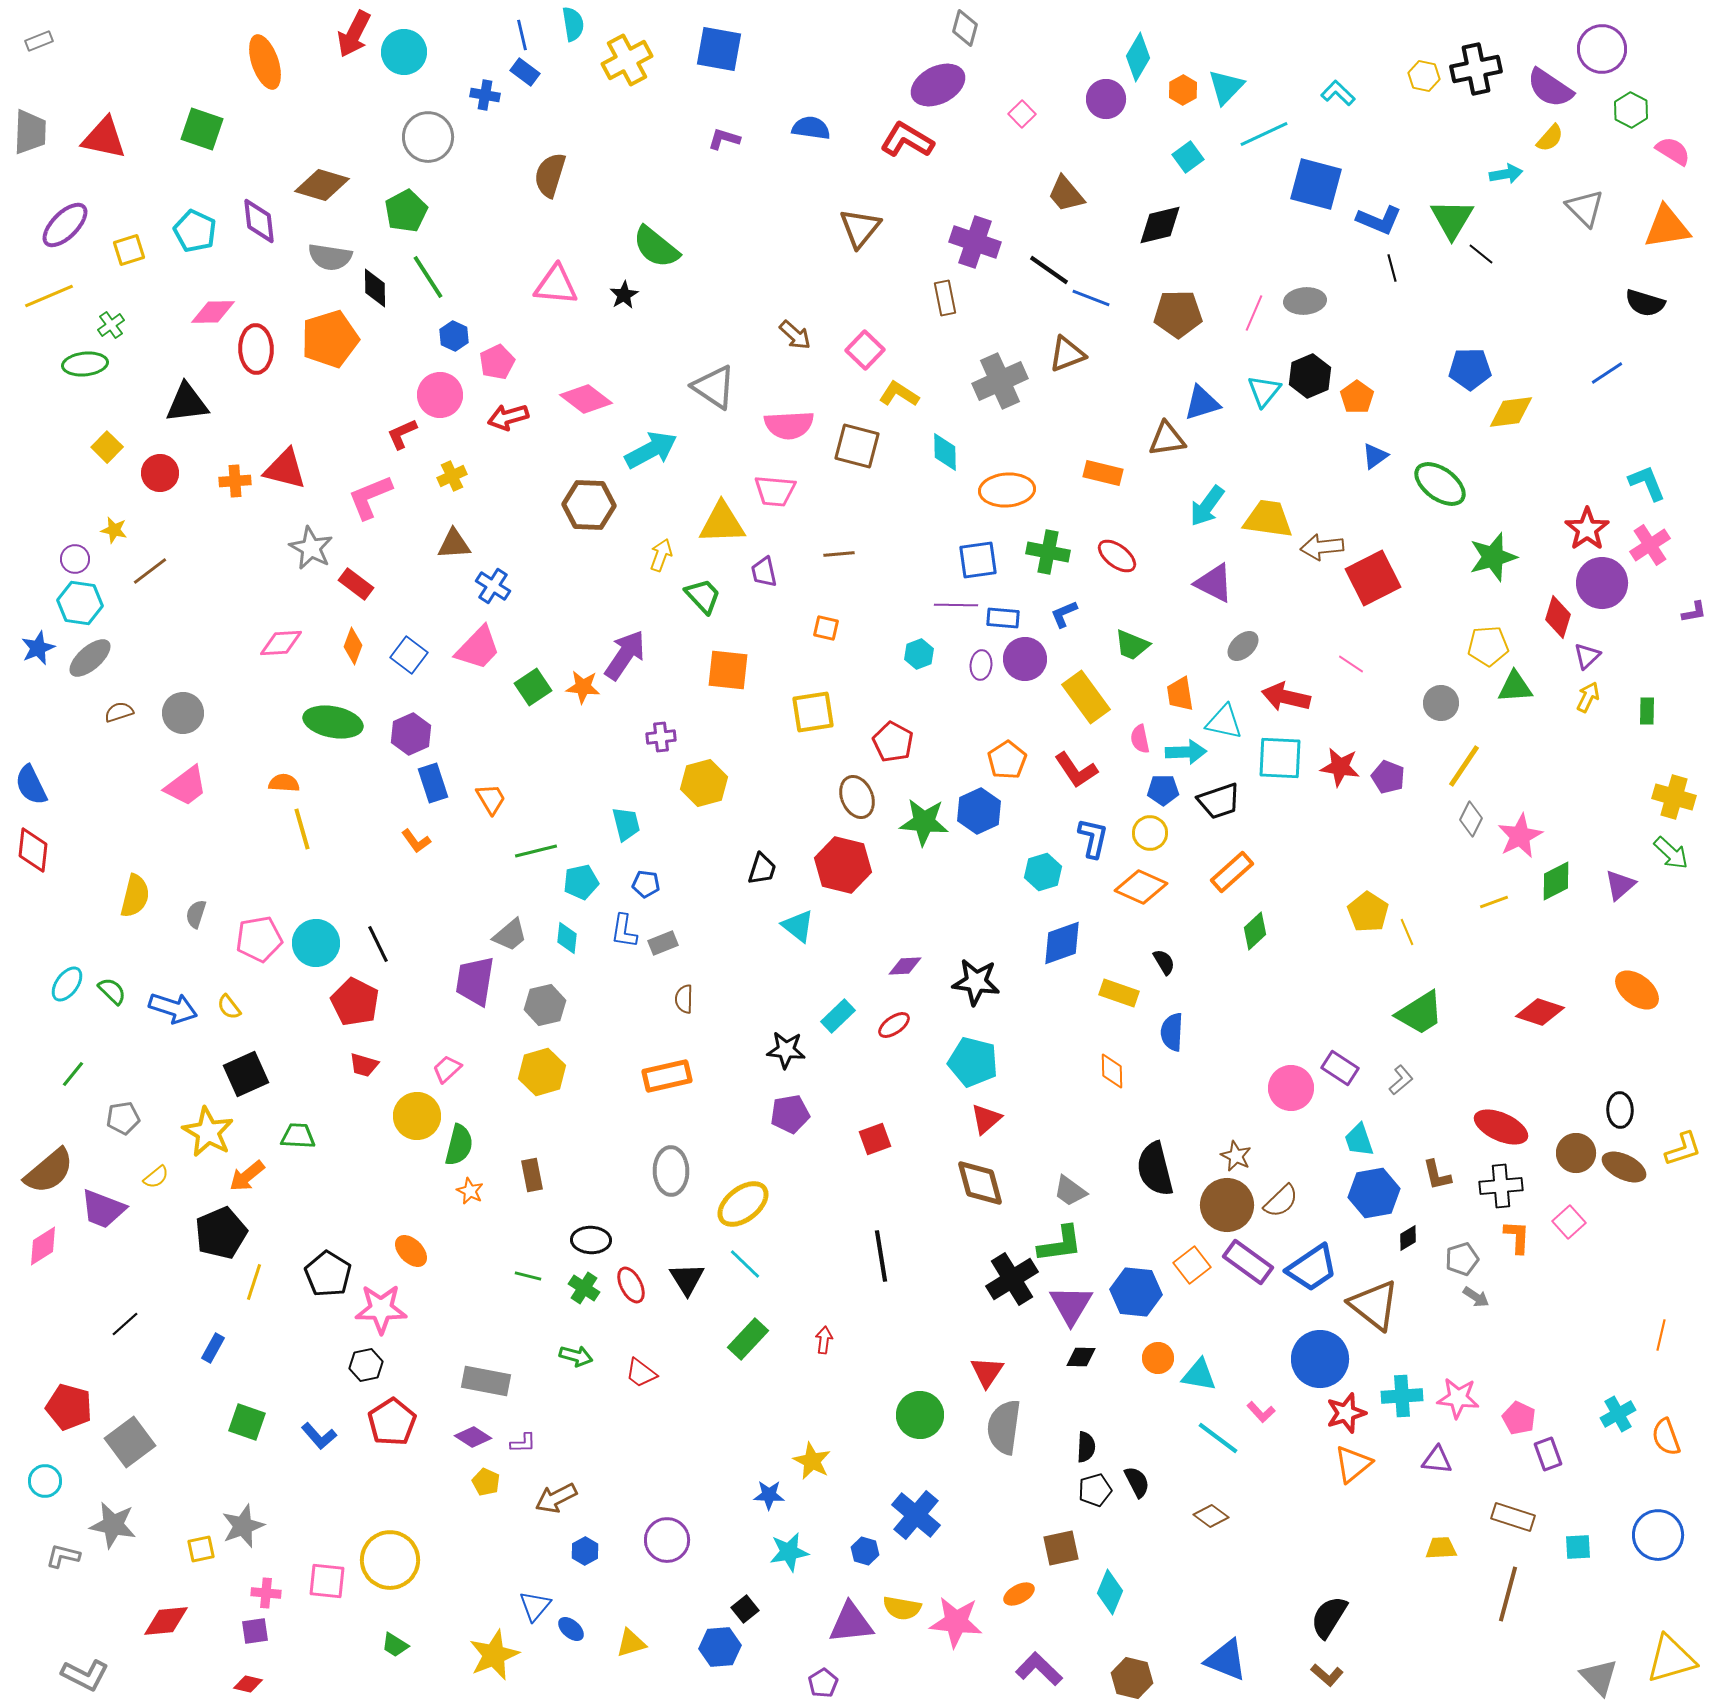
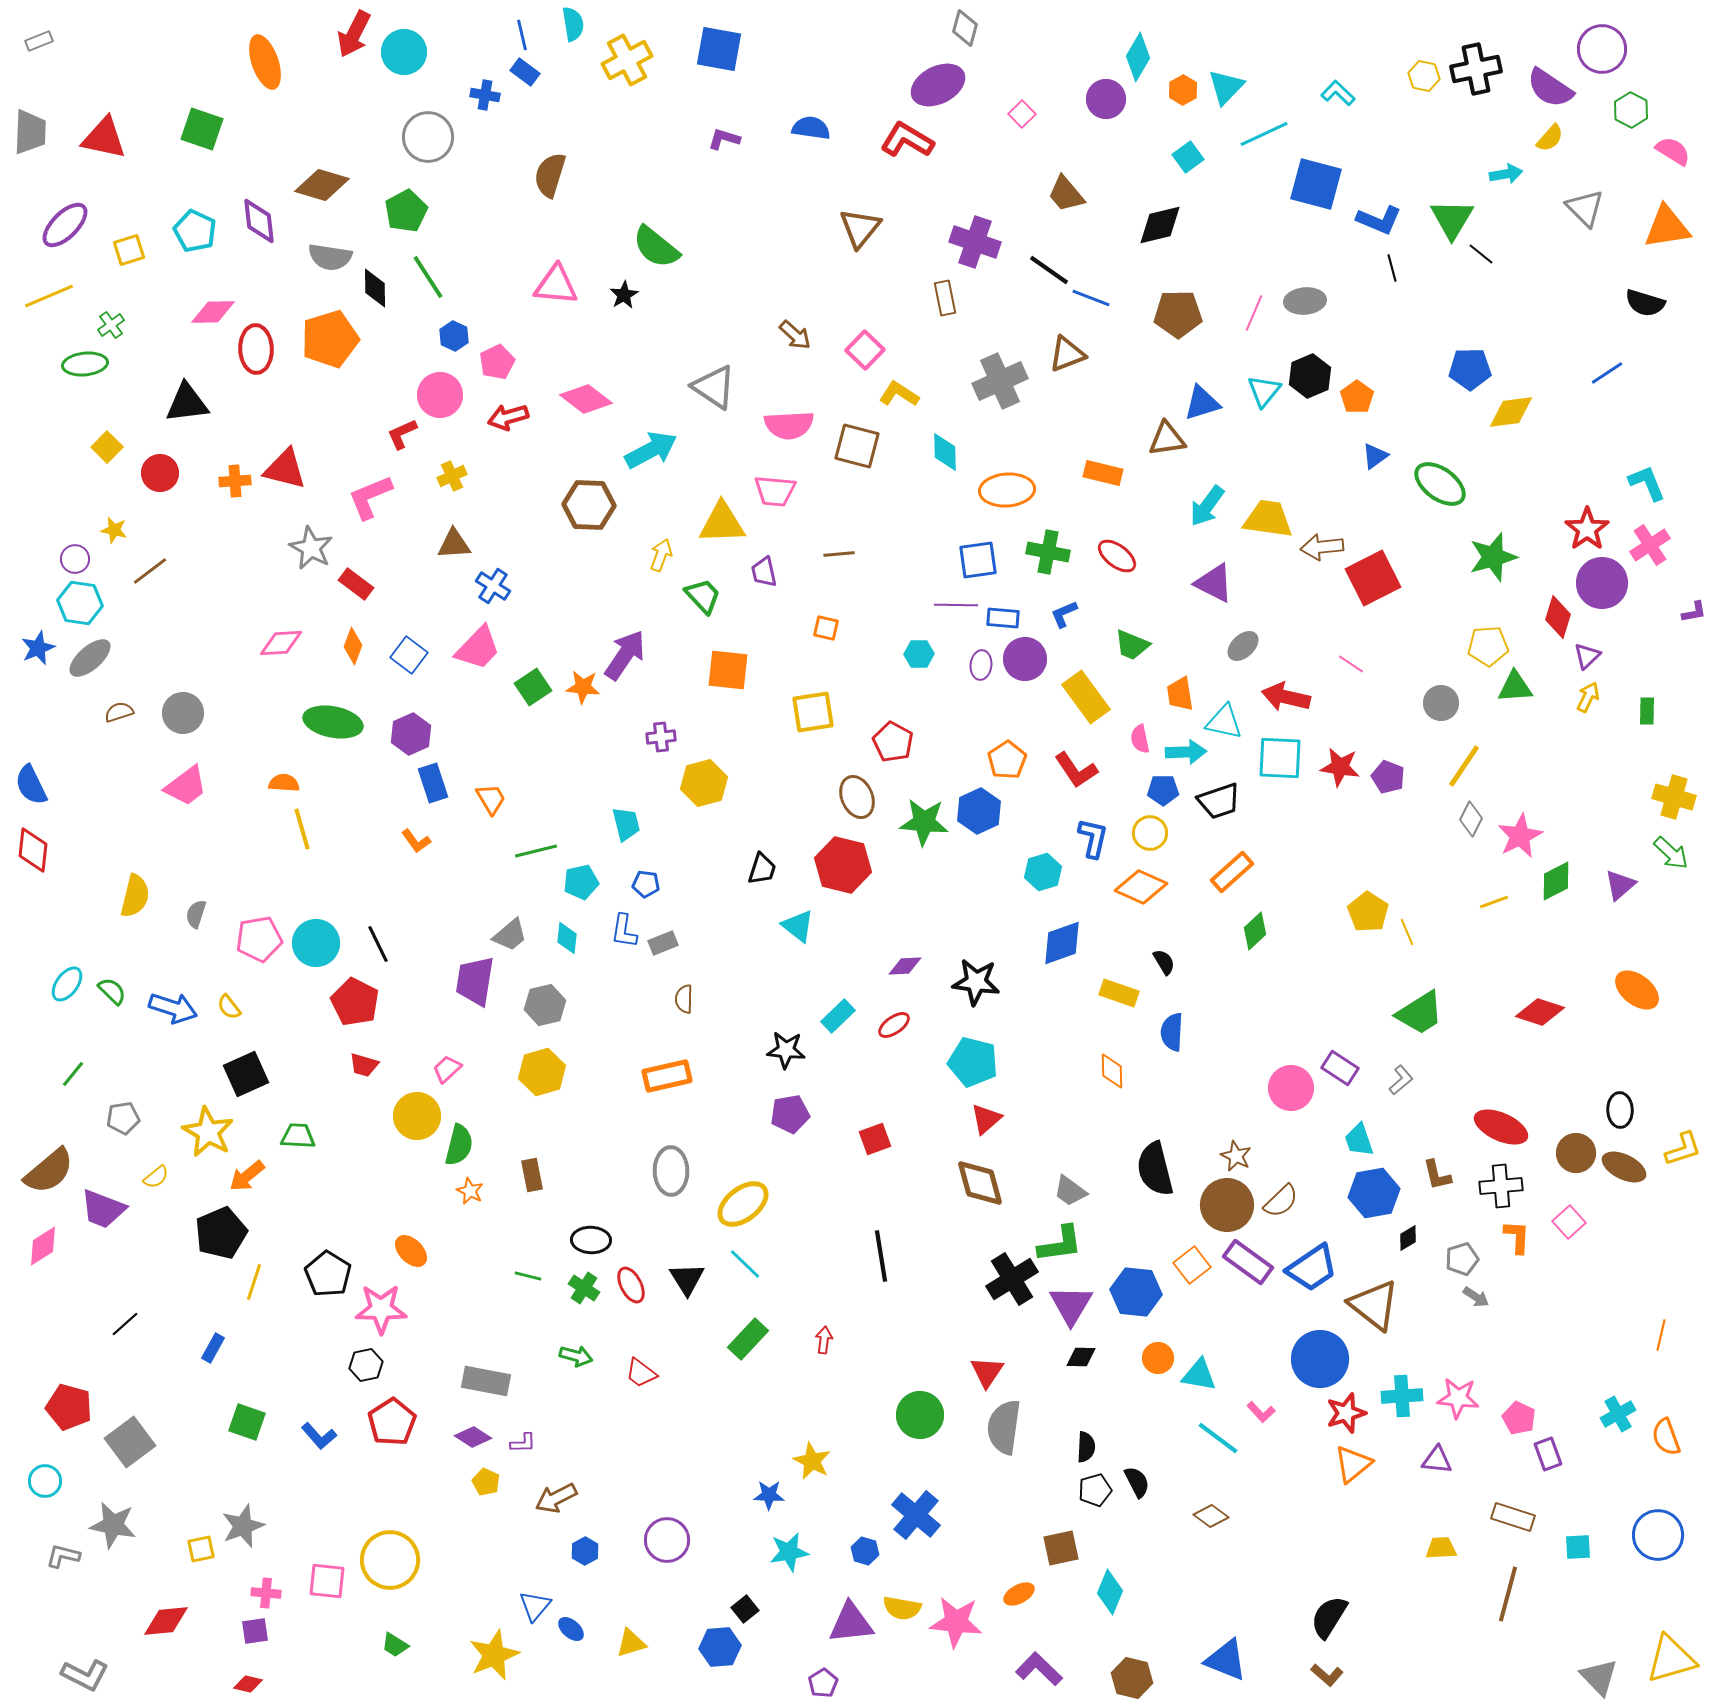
cyan hexagon at (919, 654): rotated 20 degrees clockwise
